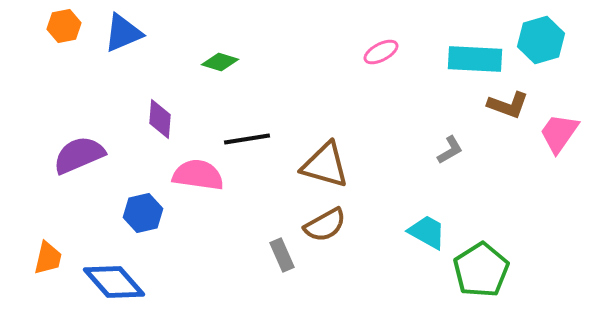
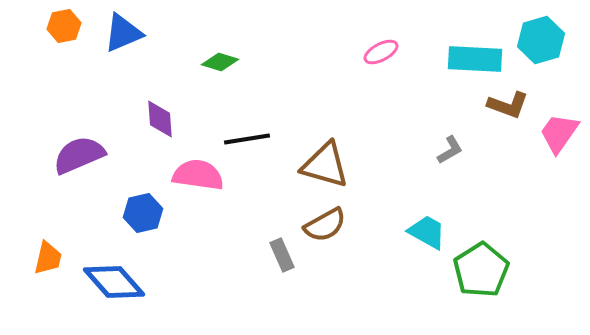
purple diamond: rotated 9 degrees counterclockwise
